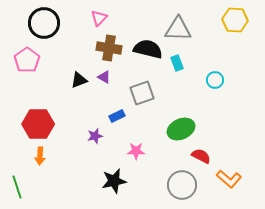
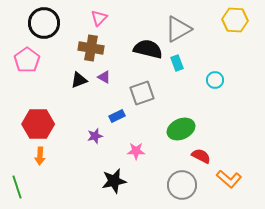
gray triangle: rotated 32 degrees counterclockwise
brown cross: moved 18 px left
